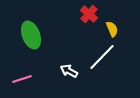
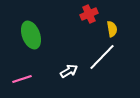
red cross: rotated 24 degrees clockwise
yellow semicircle: rotated 14 degrees clockwise
white arrow: rotated 120 degrees clockwise
